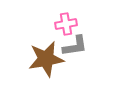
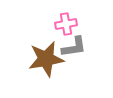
gray L-shape: moved 1 px left, 1 px down
